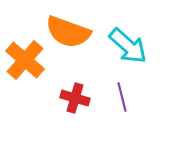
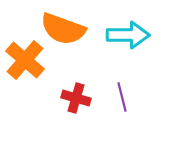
orange semicircle: moved 5 px left, 3 px up
cyan arrow: moved 11 px up; rotated 42 degrees counterclockwise
red cross: moved 1 px right
